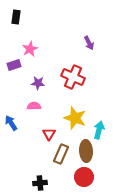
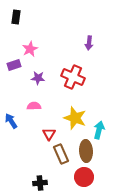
purple arrow: rotated 32 degrees clockwise
purple star: moved 5 px up
blue arrow: moved 2 px up
brown rectangle: rotated 48 degrees counterclockwise
